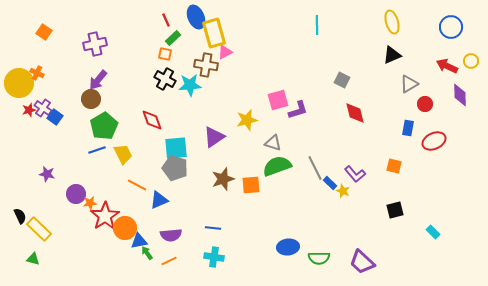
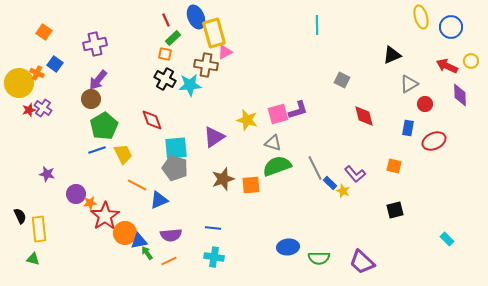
yellow ellipse at (392, 22): moved 29 px right, 5 px up
pink square at (278, 100): moved 14 px down
red diamond at (355, 113): moved 9 px right, 3 px down
blue square at (55, 117): moved 53 px up
yellow star at (247, 120): rotated 30 degrees clockwise
orange circle at (125, 228): moved 5 px down
yellow rectangle at (39, 229): rotated 40 degrees clockwise
cyan rectangle at (433, 232): moved 14 px right, 7 px down
